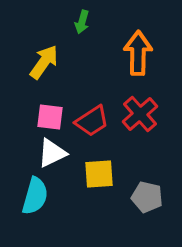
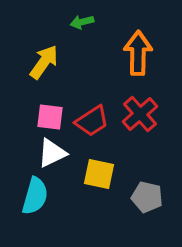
green arrow: rotated 60 degrees clockwise
yellow square: rotated 16 degrees clockwise
